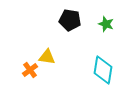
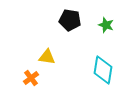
green star: moved 1 px down
orange cross: moved 1 px right, 8 px down
